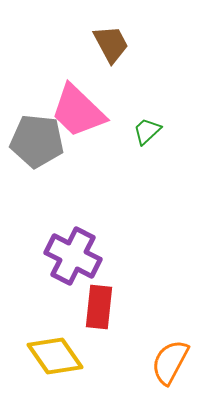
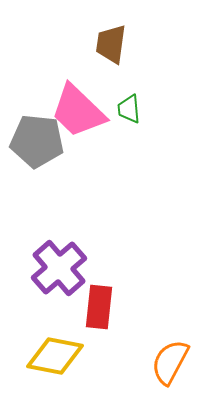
brown trapezoid: rotated 144 degrees counterclockwise
green trapezoid: moved 18 px left, 22 px up; rotated 52 degrees counterclockwise
purple cross: moved 14 px left, 12 px down; rotated 22 degrees clockwise
yellow diamond: rotated 44 degrees counterclockwise
